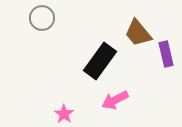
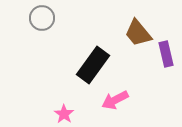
black rectangle: moved 7 px left, 4 px down
